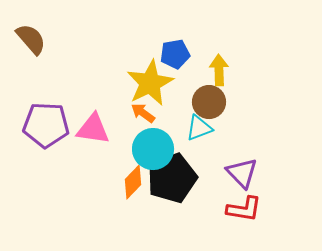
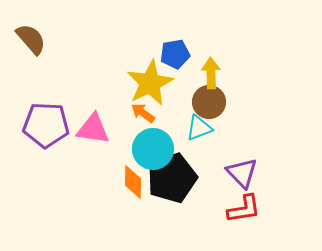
yellow arrow: moved 8 px left, 3 px down
orange diamond: rotated 44 degrees counterclockwise
red L-shape: rotated 18 degrees counterclockwise
